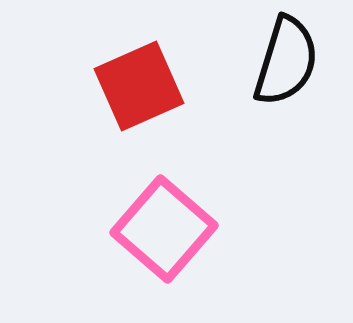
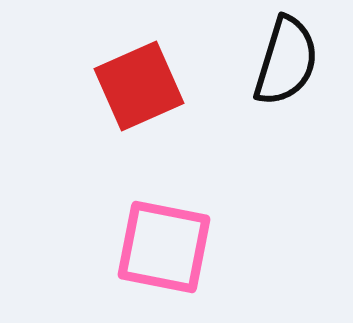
pink square: moved 18 px down; rotated 30 degrees counterclockwise
